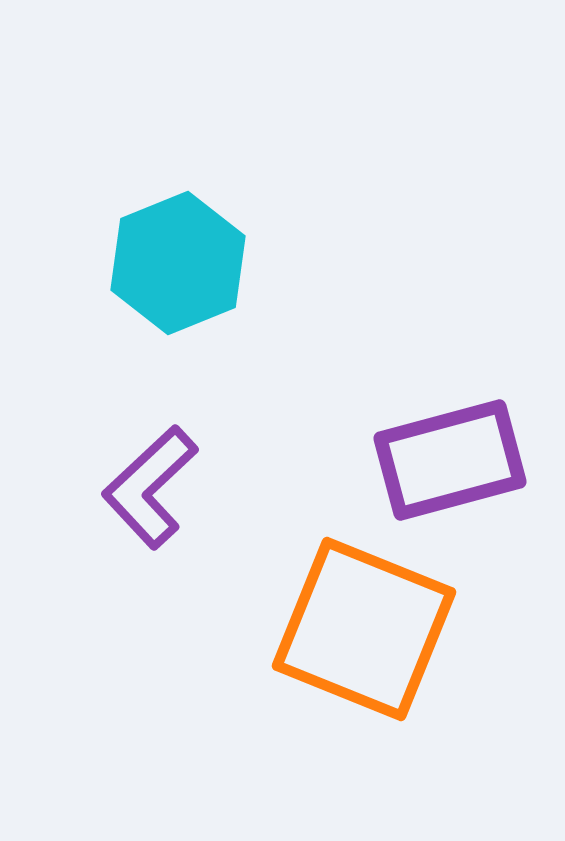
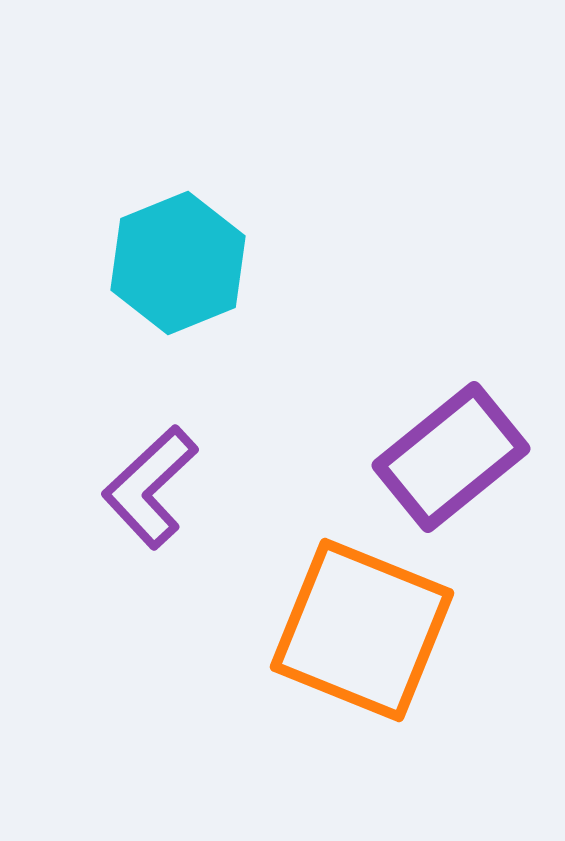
purple rectangle: moved 1 px right, 3 px up; rotated 24 degrees counterclockwise
orange square: moved 2 px left, 1 px down
